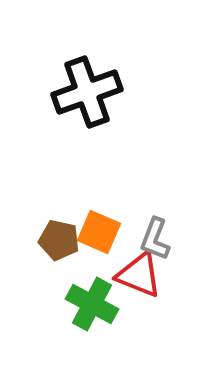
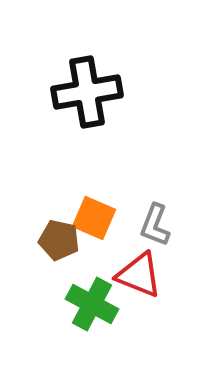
black cross: rotated 10 degrees clockwise
orange square: moved 5 px left, 14 px up
gray L-shape: moved 14 px up
